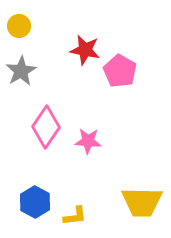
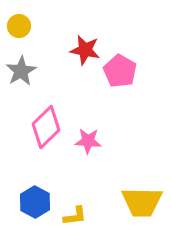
pink diamond: rotated 12 degrees clockwise
